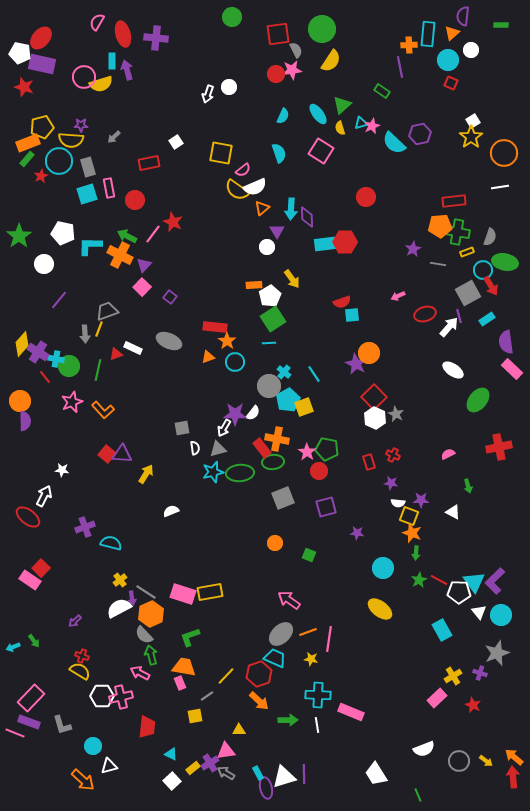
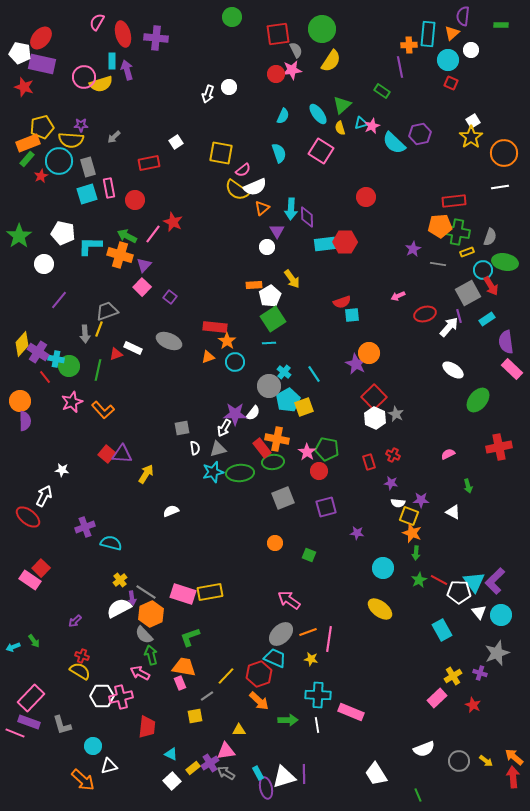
orange cross at (120, 255): rotated 10 degrees counterclockwise
